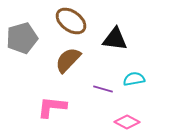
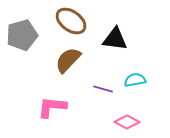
gray pentagon: moved 3 px up
cyan semicircle: moved 1 px right, 1 px down
